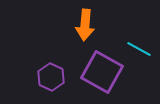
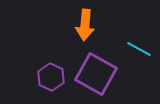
purple square: moved 6 px left, 2 px down
